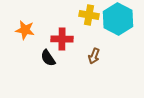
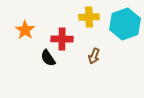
yellow cross: moved 2 px down; rotated 12 degrees counterclockwise
cyan hexagon: moved 7 px right, 5 px down; rotated 12 degrees clockwise
orange star: rotated 24 degrees clockwise
